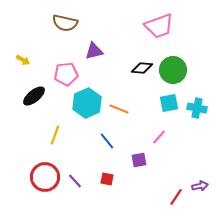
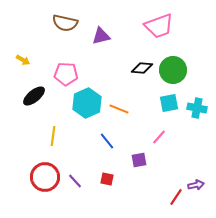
purple triangle: moved 7 px right, 15 px up
pink pentagon: rotated 10 degrees clockwise
yellow line: moved 2 px left, 1 px down; rotated 12 degrees counterclockwise
purple arrow: moved 4 px left, 1 px up
